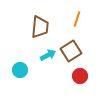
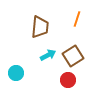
brown square: moved 2 px right, 5 px down
cyan circle: moved 4 px left, 3 px down
red circle: moved 12 px left, 4 px down
